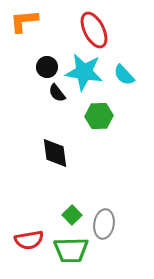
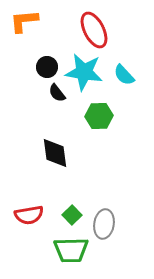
red semicircle: moved 25 px up
